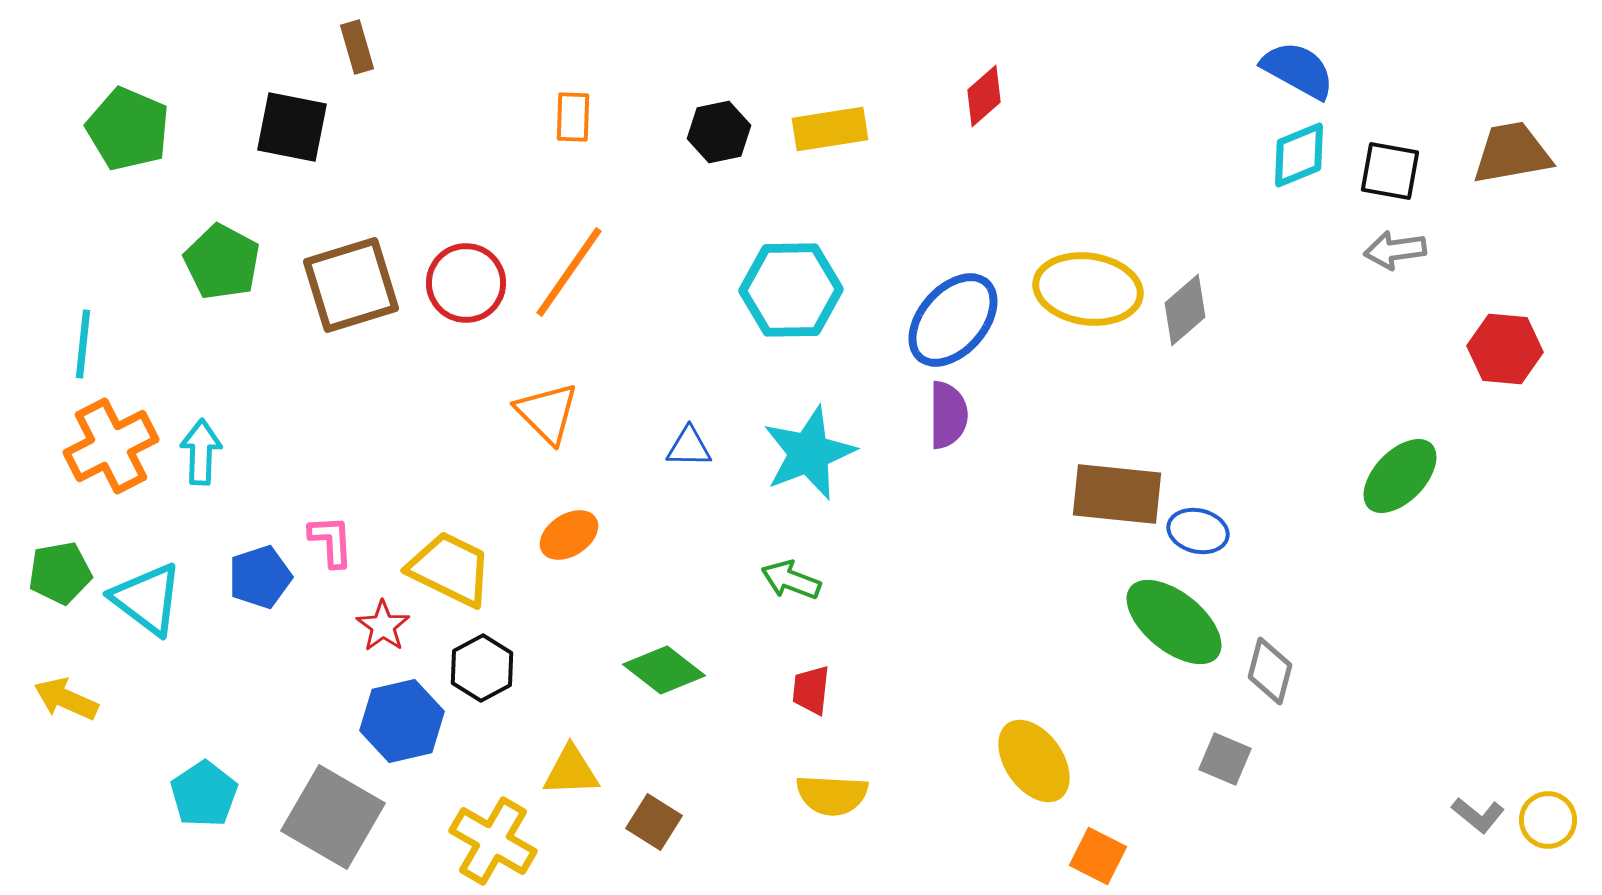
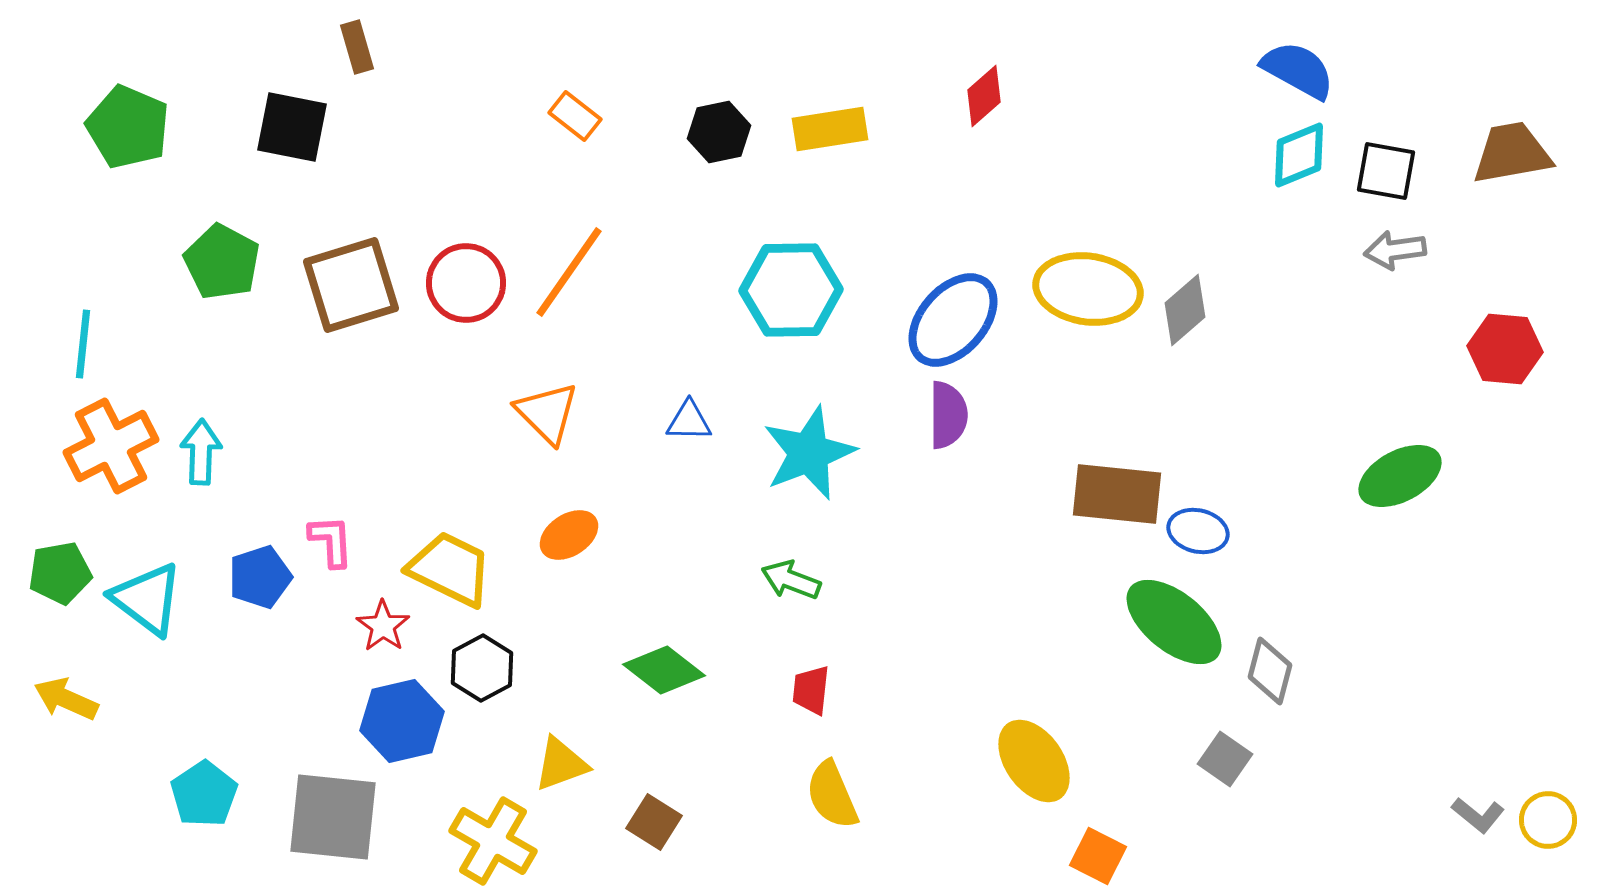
orange rectangle at (573, 117): moved 2 px right, 1 px up; rotated 54 degrees counterclockwise
green pentagon at (128, 129): moved 2 px up
black square at (1390, 171): moved 4 px left
blue triangle at (689, 447): moved 26 px up
green ellipse at (1400, 476): rotated 18 degrees clockwise
gray square at (1225, 759): rotated 12 degrees clockwise
yellow triangle at (571, 771): moved 10 px left, 7 px up; rotated 18 degrees counterclockwise
yellow semicircle at (832, 795): rotated 64 degrees clockwise
gray square at (333, 817): rotated 24 degrees counterclockwise
